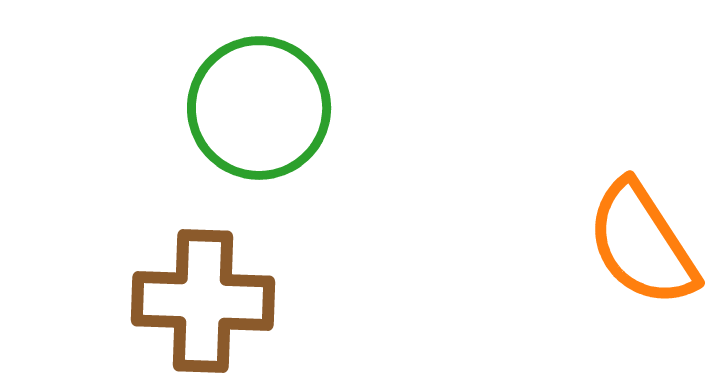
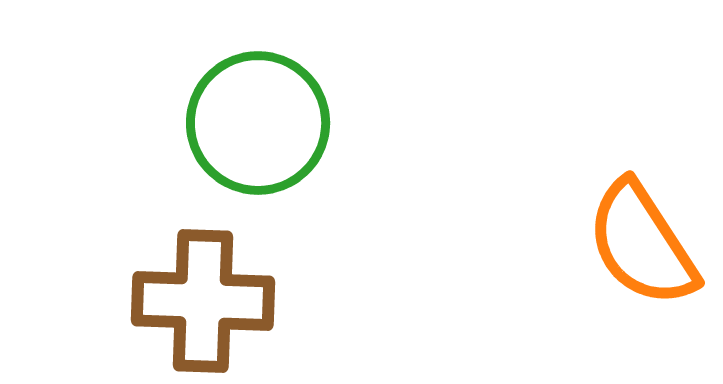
green circle: moved 1 px left, 15 px down
